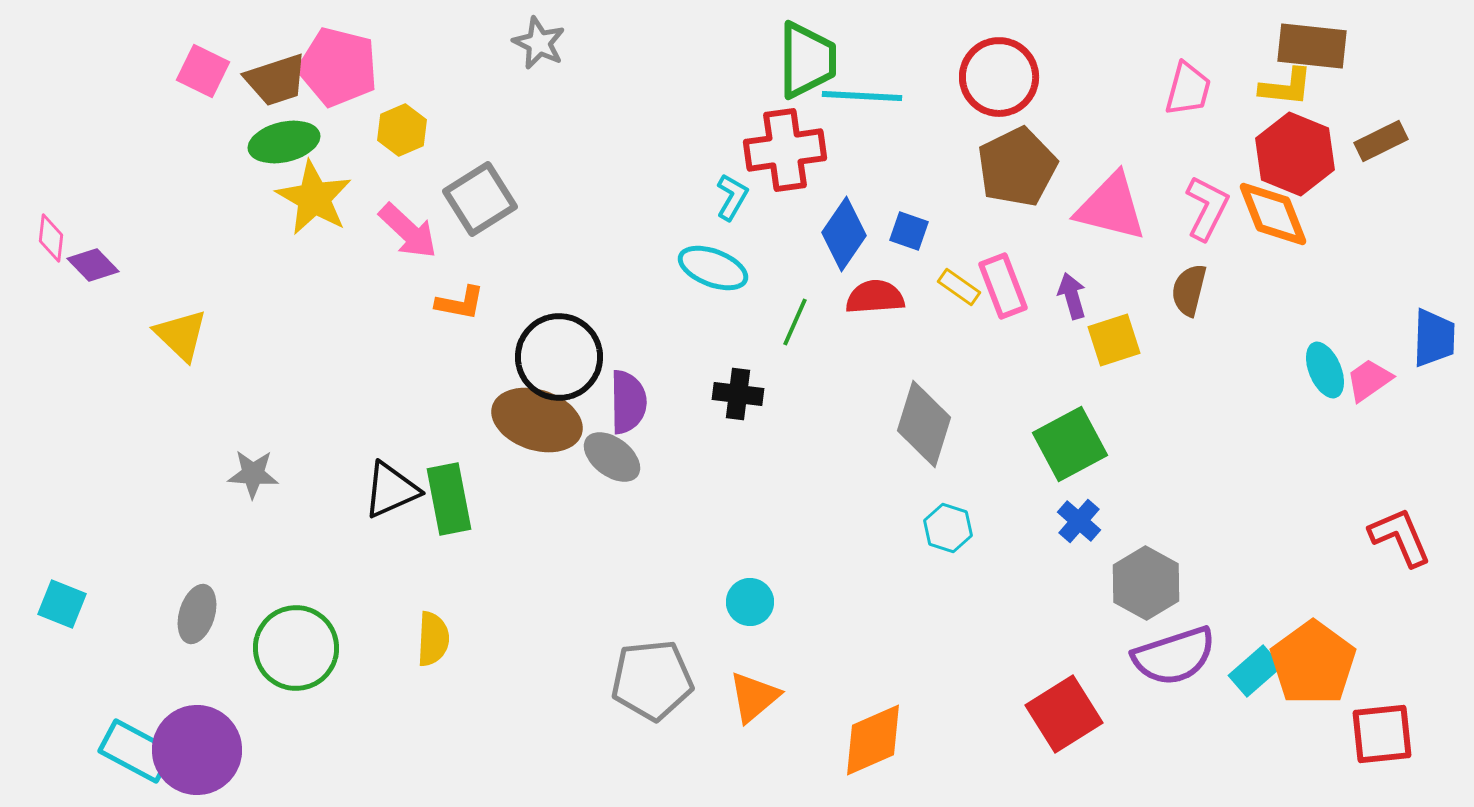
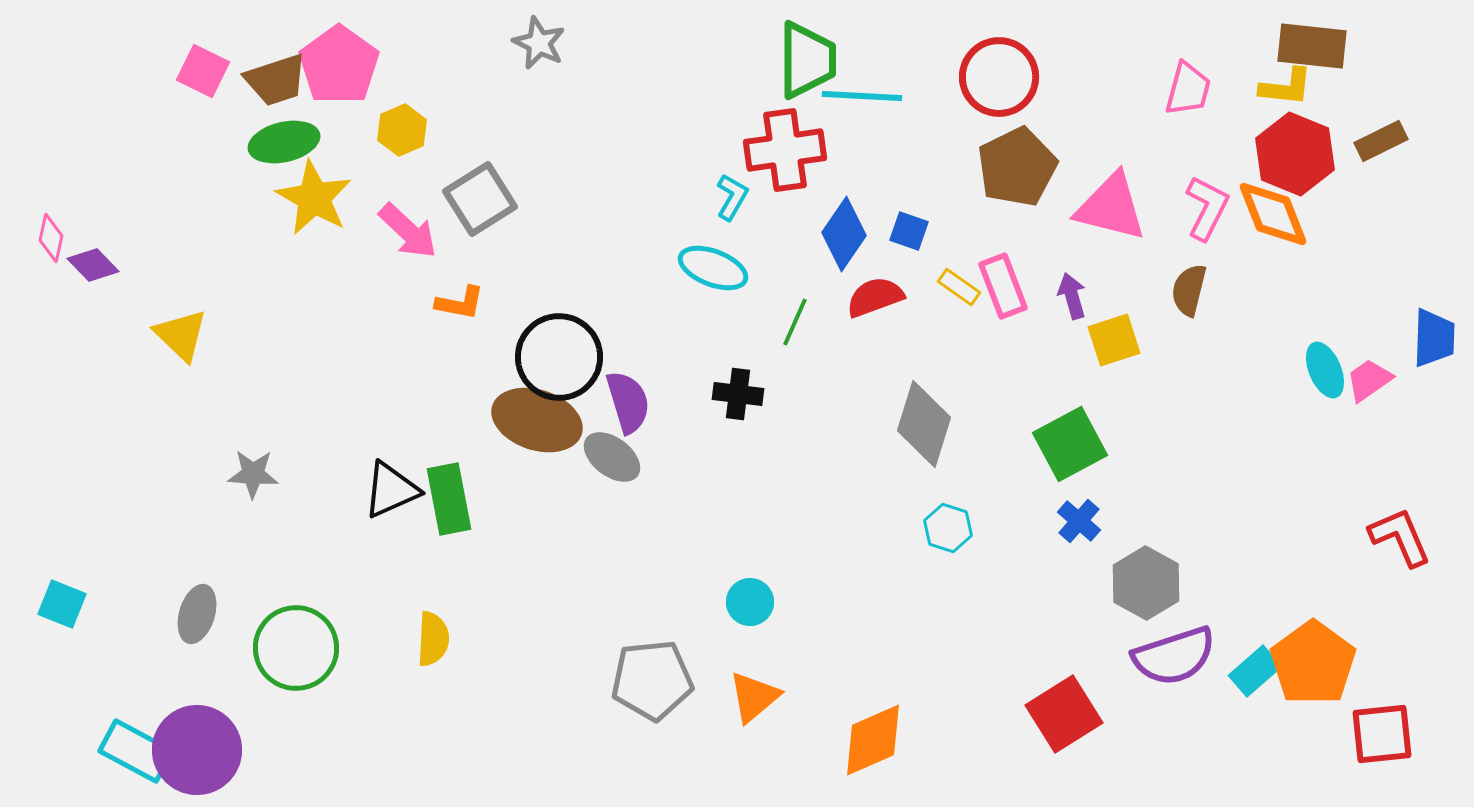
pink pentagon at (338, 67): moved 1 px right, 2 px up; rotated 22 degrees clockwise
pink diamond at (51, 238): rotated 6 degrees clockwise
red semicircle at (875, 297): rotated 16 degrees counterclockwise
purple semicircle at (628, 402): rotated 16 degrees counterclockwise
